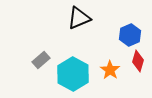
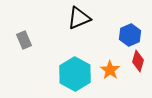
gray rectangle: moved 17 px left, 20 px up; rotated 72 degrees counterclockwise
cyan hexagon: moved 2 px right
